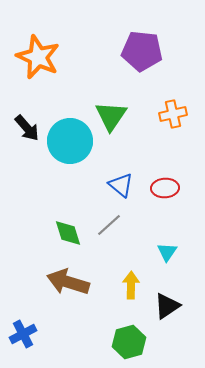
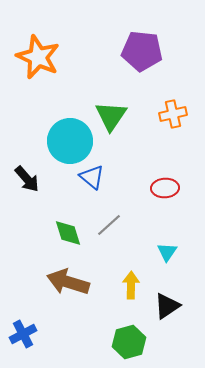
black arrow: moved 51 px down
blue triangle: moved 29 px left, 8 px up
